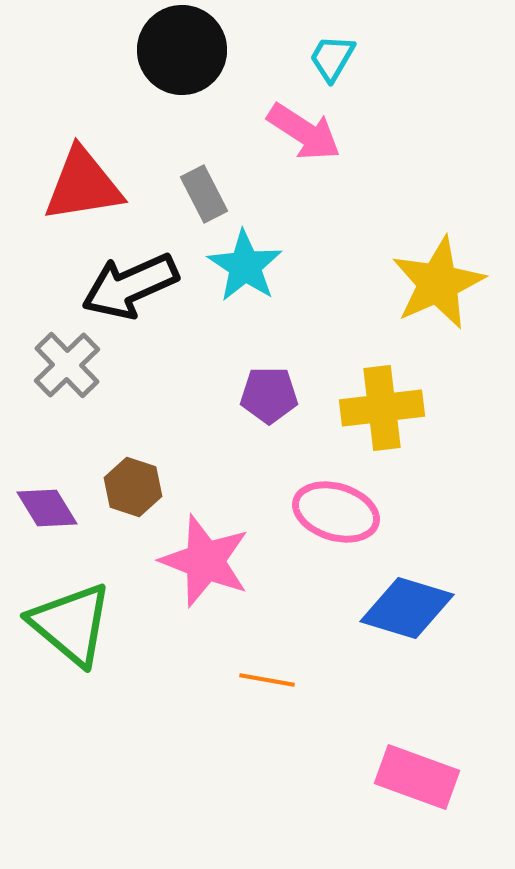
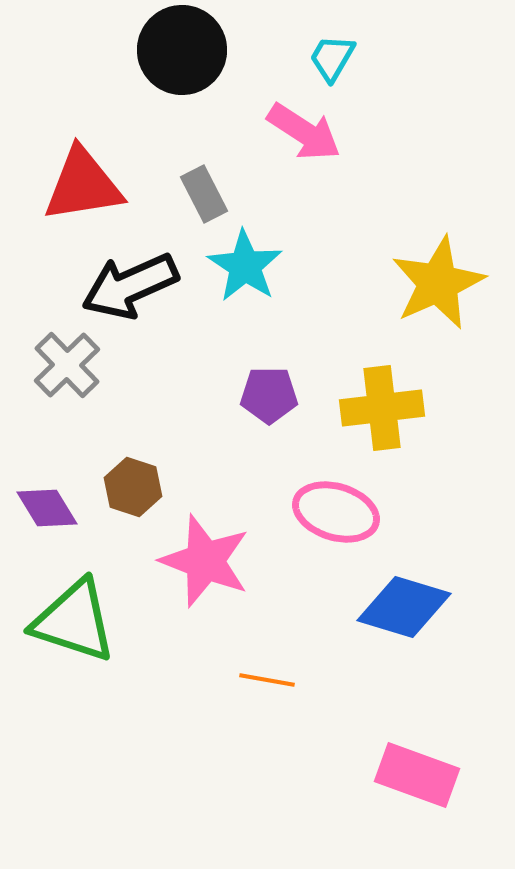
blue diamond: moved 3 px left, 1 px up
green triangle: moved 3 px right, 3 px up; rotated 22 degrees counterclockwise
pink rectangle: moved 2 px up
